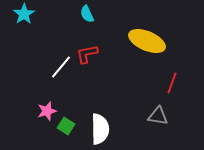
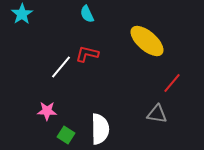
cyan star: moved 2 px left
yellow ellipse: rotated 18 degrees clockwise
red L-shape: rotated 25 degrees clockwise
red line: rotated 20 degrees clockwise
pink star: rotated 18 degrees clockwise
gray triangle: moved 1 px left, 2 px up
green square: moved 9 px down
